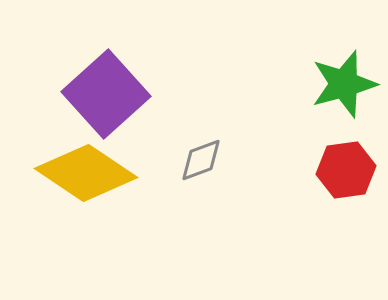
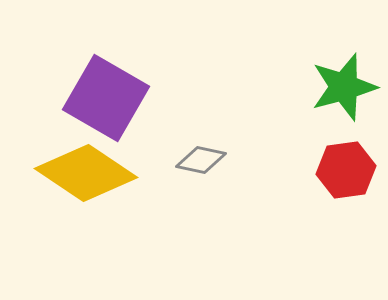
green star: moved 3 px down
purple square: moved 4 px down; rotated 18 degrees counterclockwise
gray diamond: rotated 33 degrees clockwise
